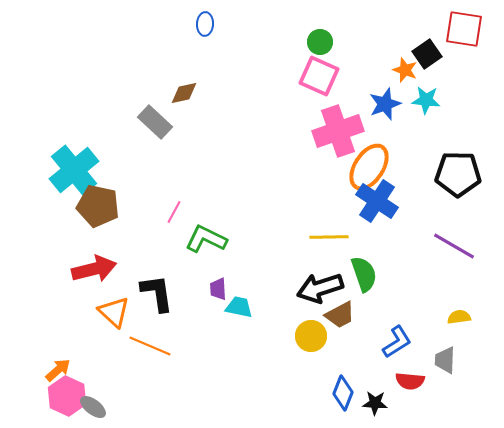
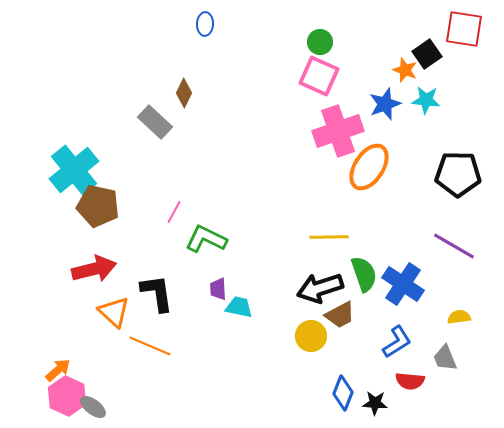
brown diamond: rotated 52 degrees counterclockwise
blue cross: moved 26 px right, 83 px down
gray trapezoid: moved 2 px up; rotated 24 degrees counterclockwise
